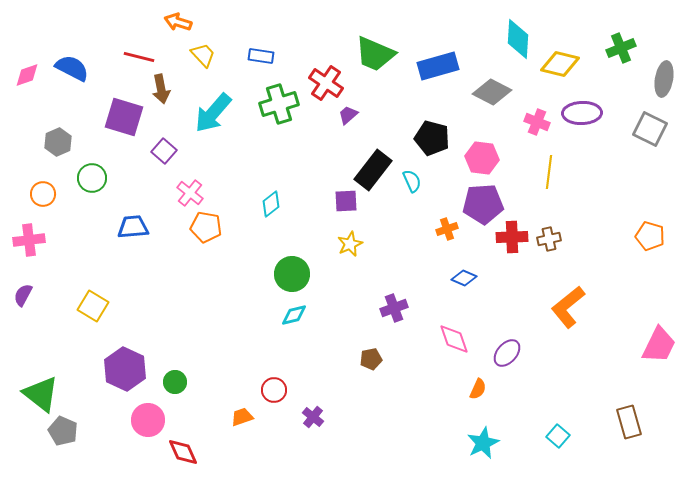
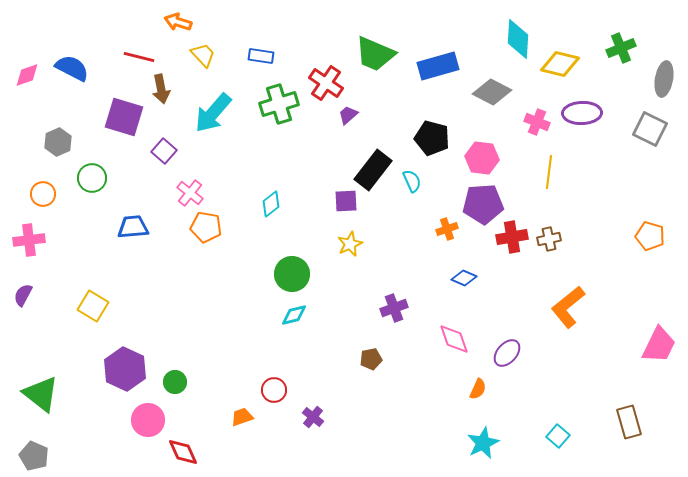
red cross at (512, 237): rotated 8 degrees counterclockwise
gray pentagon at (63, 431): moved 29 px left, 25 px down
